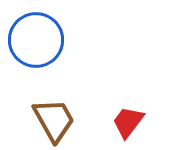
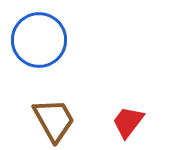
blue circle: moved 3 px right
